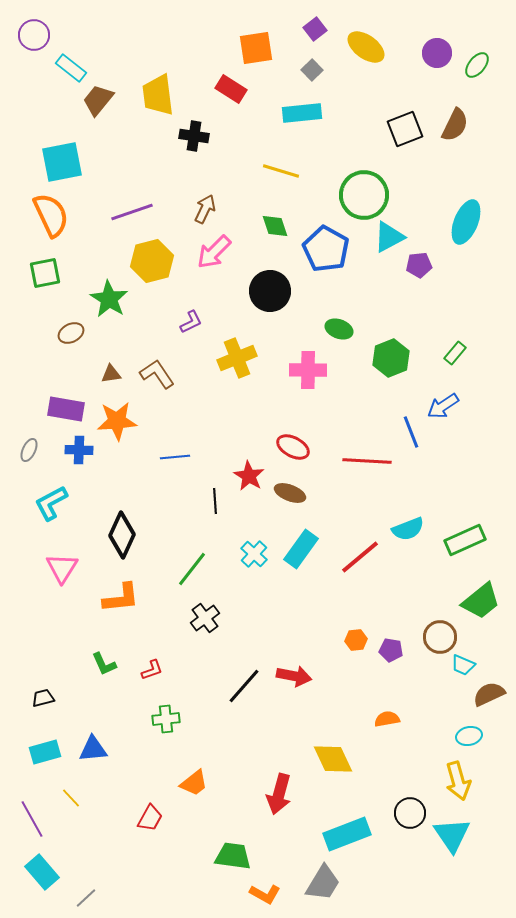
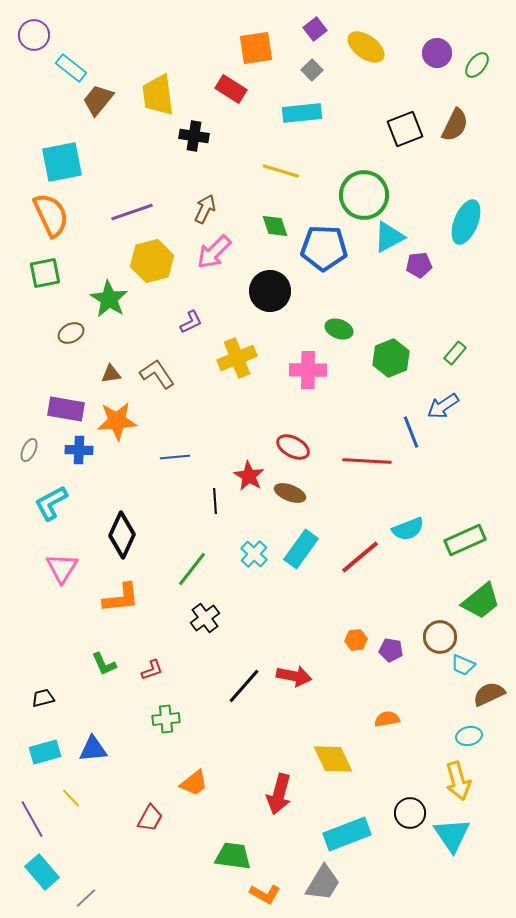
blue pentagon at (326, 249): moved 2 px left, 1 px up; rotated 27 degrees counterclockwise
